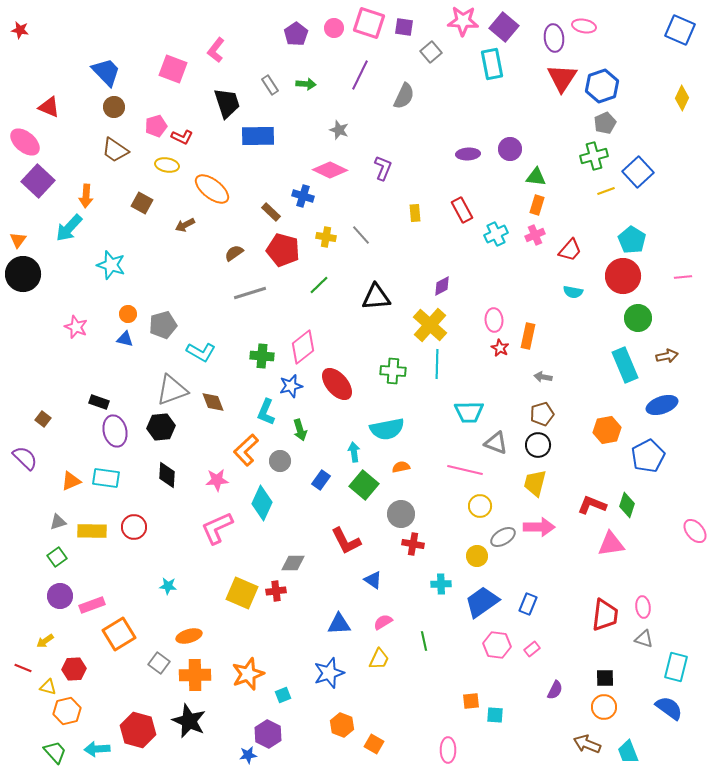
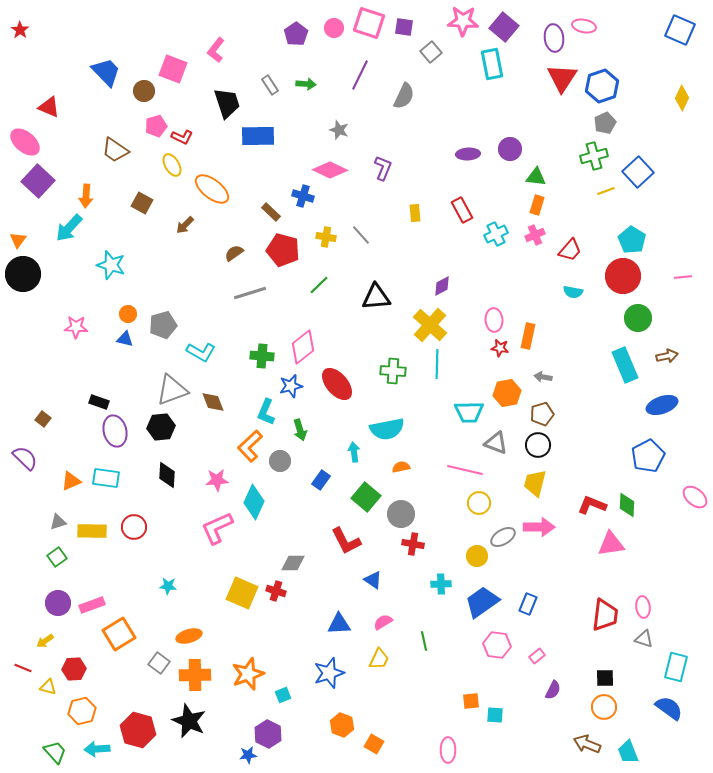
red star at (20, 30): rotated 24 degrees clockwise
brown circle at (114, 107): moved 30 px right, 16 px up
yellow ellipse at (167, 165): moved 5 px right; rotated 50 degrees clockwise
brown arrow at (185, 225): rotated 18 degrees counterclockwise
pink star at (76, 327): rotated 20 degrees counterclockwise
red star at (500, 348): rotated 18 degrees counterclockwise
orange hexagon at (607, 430): moved 100 px left, 37 px up
orange L-shape at (246, 450): moved 4 px right, 4 px up
green square at (364, 485): moved 2 px right, 12 px down
cyan diamond at (262, 503): moved 8 px left, 1 px up
green diamond at (627, 505): rotated 15 degrees counterclockwise
yellow circle at (480, 506): moved 1 px left, 3 px up
pink ellipse at (695, 531): moved 34 px up; rotated 10 degrees counterclockwise
red cross at (276, 591): rotated 24 degrees clockwise
purple circle at (60, 596): moved 2 px left, 7 px down
pink rectangle at (532, 649): moved 5 px right, 7 px down
purple semicircle at (555, 690): moved 2 px left
orange hexagon at (67, 711): moved 15 px right
